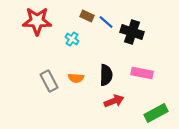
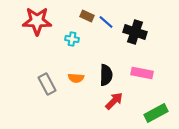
black cross: moved 3 px right
cyan cross: rotated 24 degrees counterclockwise
gray rectangle: moved 2 px left, 3 px down
red arrow: rotated 24 degrees counterclockwise
